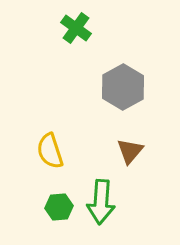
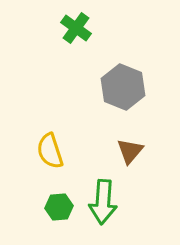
gray hexagon: rotated 9 degrees counterclockwise
green arrow: moved 2 px right
